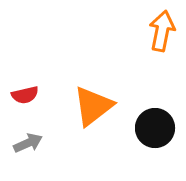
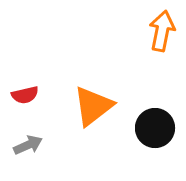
gray arrow: moved 2 px down
